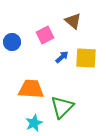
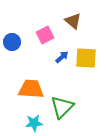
cyan star: rotated 18 degrees clockwise
